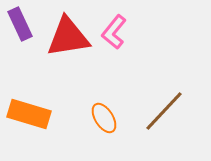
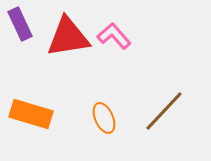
pink L-shape: moved 4 px down; rotated 100 degrees clockwise
orange rectangle: moved 2 px right
orange ellipse: rotated 8 degrees clockwise
